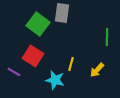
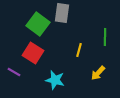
green line: moved 2 px left
red square: moved 3 px up
yellow line: moved 8 px right, 14 px up
yellow arrow: moved 1 px right, 3 px down
